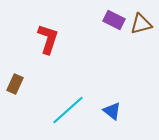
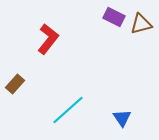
purple rectangle: moved 3 px up
red L-shape: rotated 20 degrees clockwise
brown rectangle: rotated 18 degrees clockwise
blue triangle: moved 10 px right, 7 px down; rotated 18 degrees clockwise
